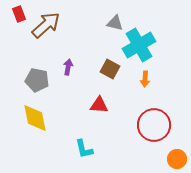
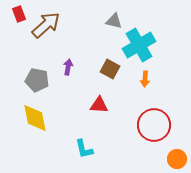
gray triangle: moved 1 px left, 2 px up
